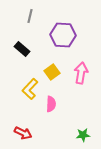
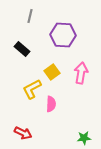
yellow L-shape: moved 2 px right; rotated 20 degrees clockwise
green star: moved 1 px right, 3 px down
